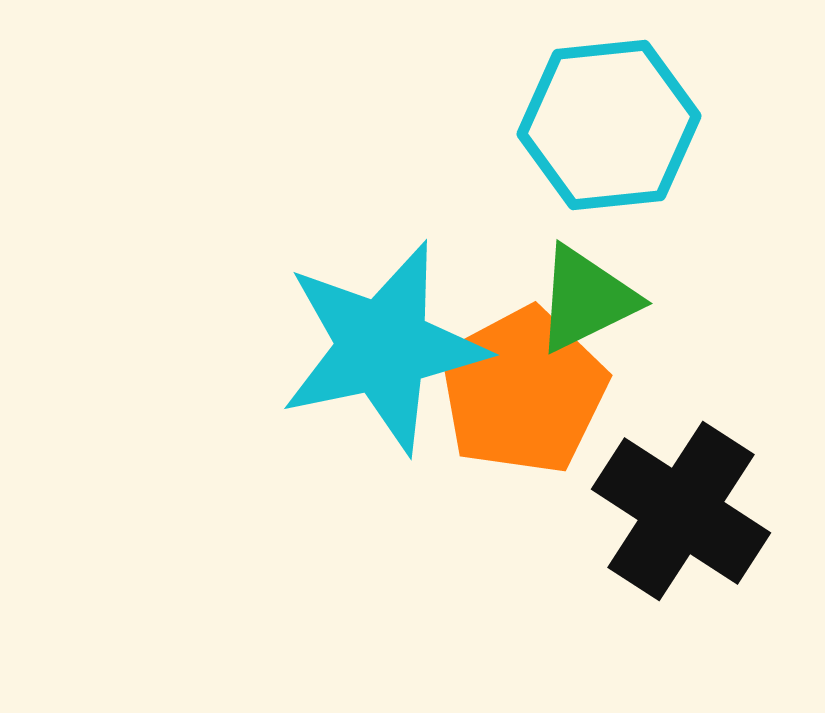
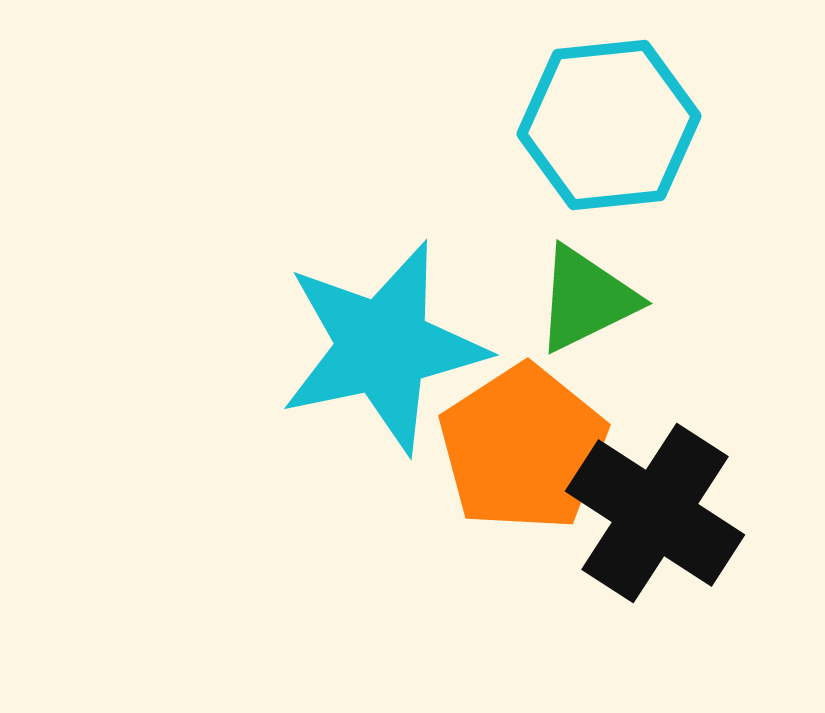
orange pentagon: moved 57 px down; rotated 5 degrees counterclockwise
black cross: moved 26 px left, 2 px down
